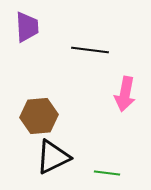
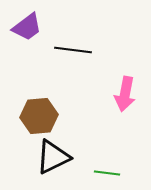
purple trapezoid: rotated 56 degrees clockwise
black line: moved 17 px left
